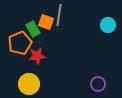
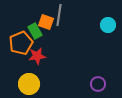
green rectangle: moved 2 px right, 2 px down
orange pentagon: moved 1 px right
